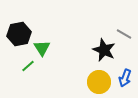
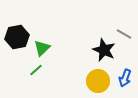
black hexagon: moved 2 px left, 3 px down
green triangle: rotated 18 degrees clockwise
green line: moved 8 px right, 4 px down
yellow circle: moved 1 px left, 1 px up
